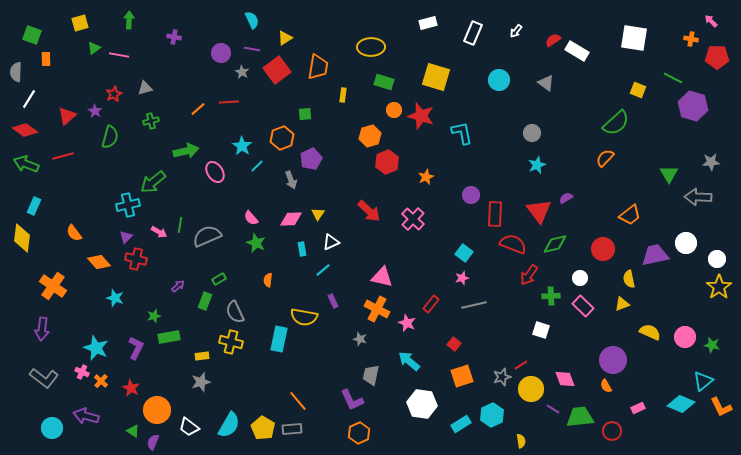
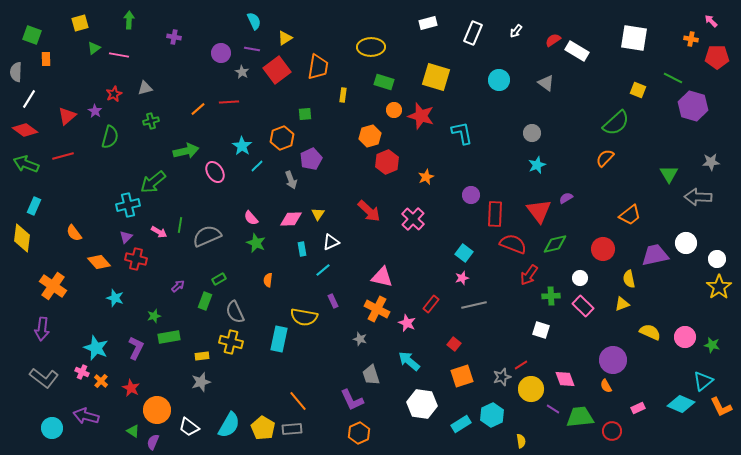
cyan semicircle at (252, 20): moved 2 px right, 1 px down
gray trapezoid at (371, 375): rotated 30 degrees counterclockwise
